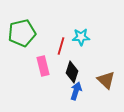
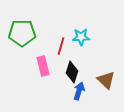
green pentagon: rotated 12 degrees clockwise
blue arrow: moved 3 px right
